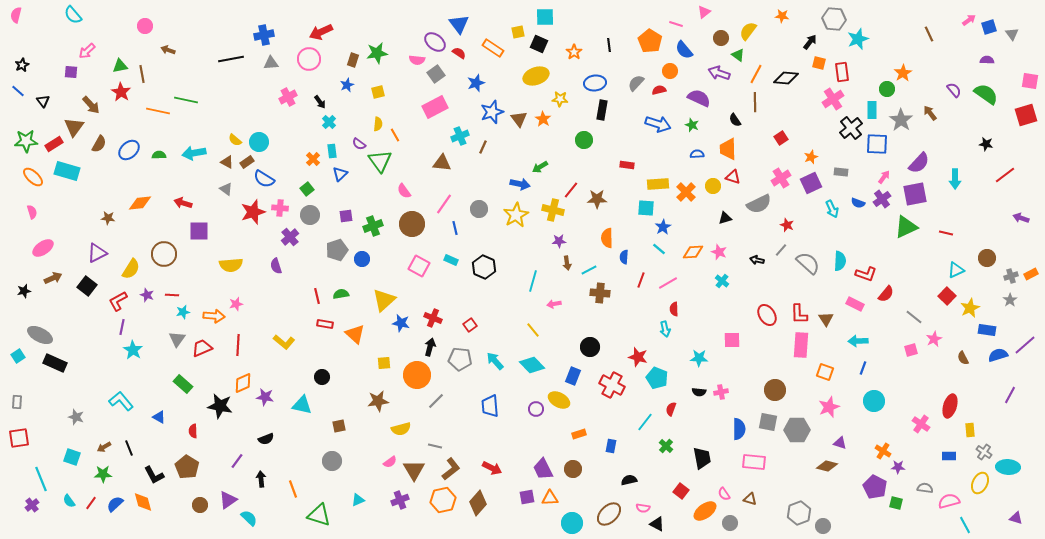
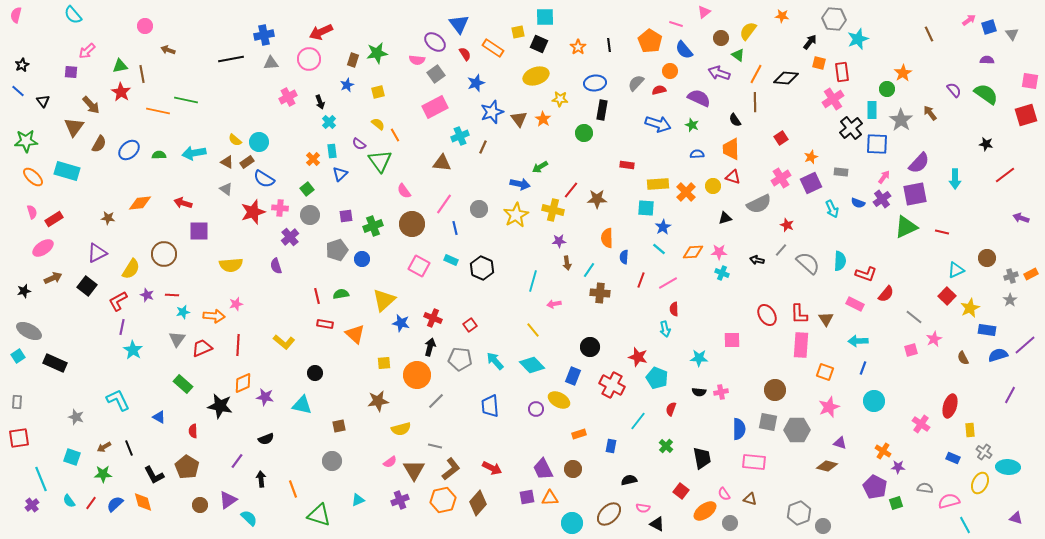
orange star at (574, 52): moved 4 px right, 5 px up
red semicircle at (459, 53): moved 6 px right, 1 px down; rotated 24 degrees clockwise
black arrow at (320, 102): rotated 16 degrees clockwise
yellow semicircle at (378, 124): rotated 56 degrees counterclockwise
green circle at (584, 140): moved 7 px up
red rectangle at (54, 144): moved 75 px down
orange trapezoid at (728, 149): moved 3 px right
red line at (946, 233): moved 4 px left, 1 px up
pink star at (719, 252): rotated 21 degrees counterclockwise
black hexagon at (484, 267): moved 2 px left, 1 px down
cyan line at (589, 270): rotated 28 degrees counterclockwise
cyan cross at (722, 281): moved 8 px up; rotated 16 degrees counterclockwise
gray ellipse at (40, 335): moved 11 px left, 4 px up
black circle at (322, 377): moved 7 px left, 4 px up
cyan L-shape at (121, 401): moved 3 px left, 1 px up; rotated 15 degrees clockwise
cyan line at (645, 422): moved 7 px left, 1 px up
blue rectangle at (949, 456): moved 4 px right, 2 px down; rotated 24 degrees clockwise
green square at (896, 503): rotated 32 degrees counterclockwise
